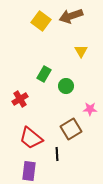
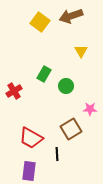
yellow square: moved 1 px left, 1 px down
red cross: moved 6 px left, 8 px up
red trapezoid: rotated 10 degrees counterclockwise
